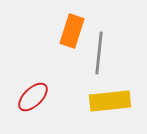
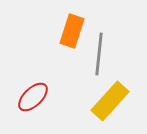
gray line: moved 1 px down
yellow rectangle: rotated 42 degrees counterclockwise
